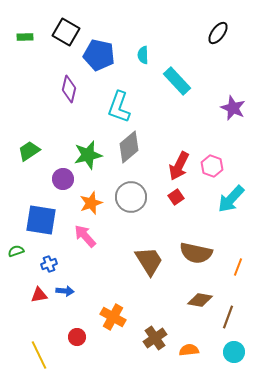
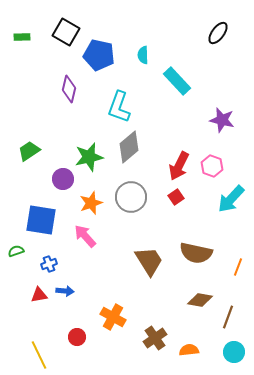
green rectangle: moved 3 px left
purple star: moved 11 px left, 12 px down; rotated 10 degrees counterclockwise
green star: moved 1 px right, 2 px down
